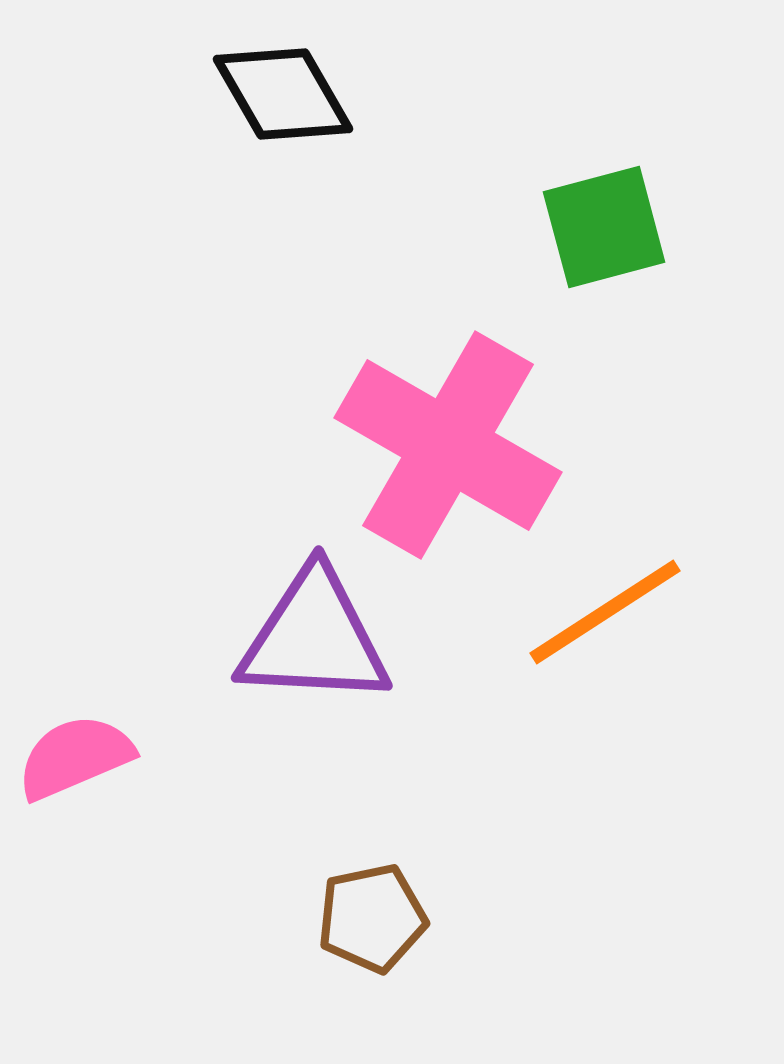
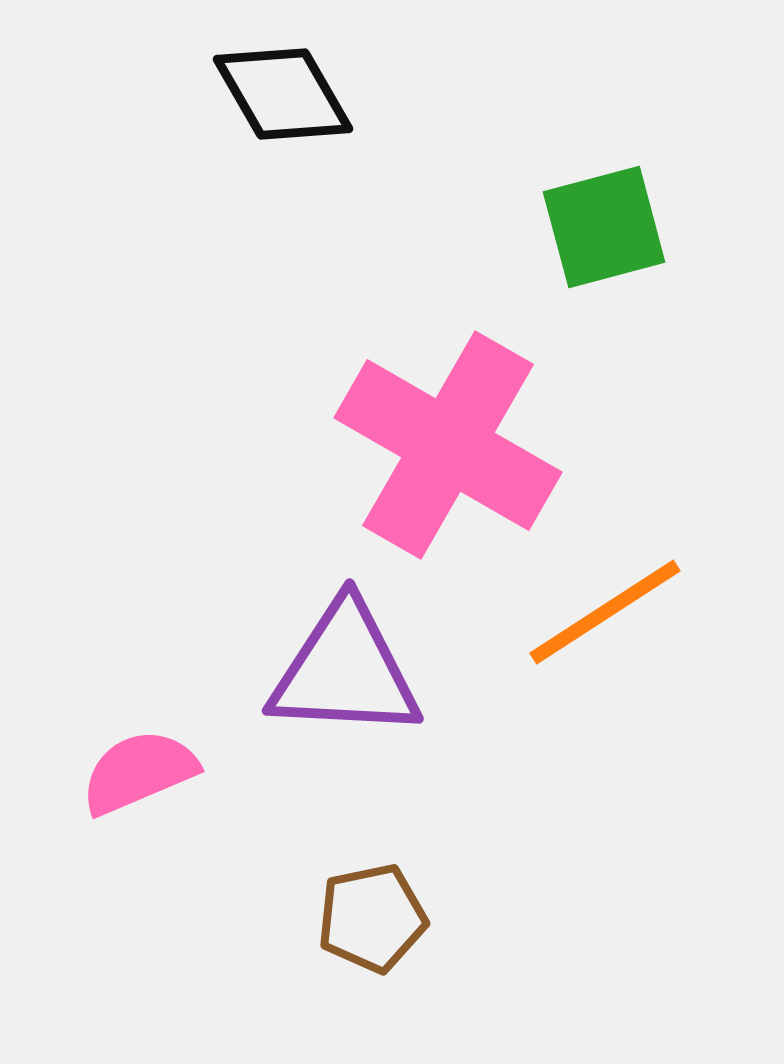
purple triangle: moved 31 px right, 33 px down
pink semicircle: moved 64 px right, 15 px down
